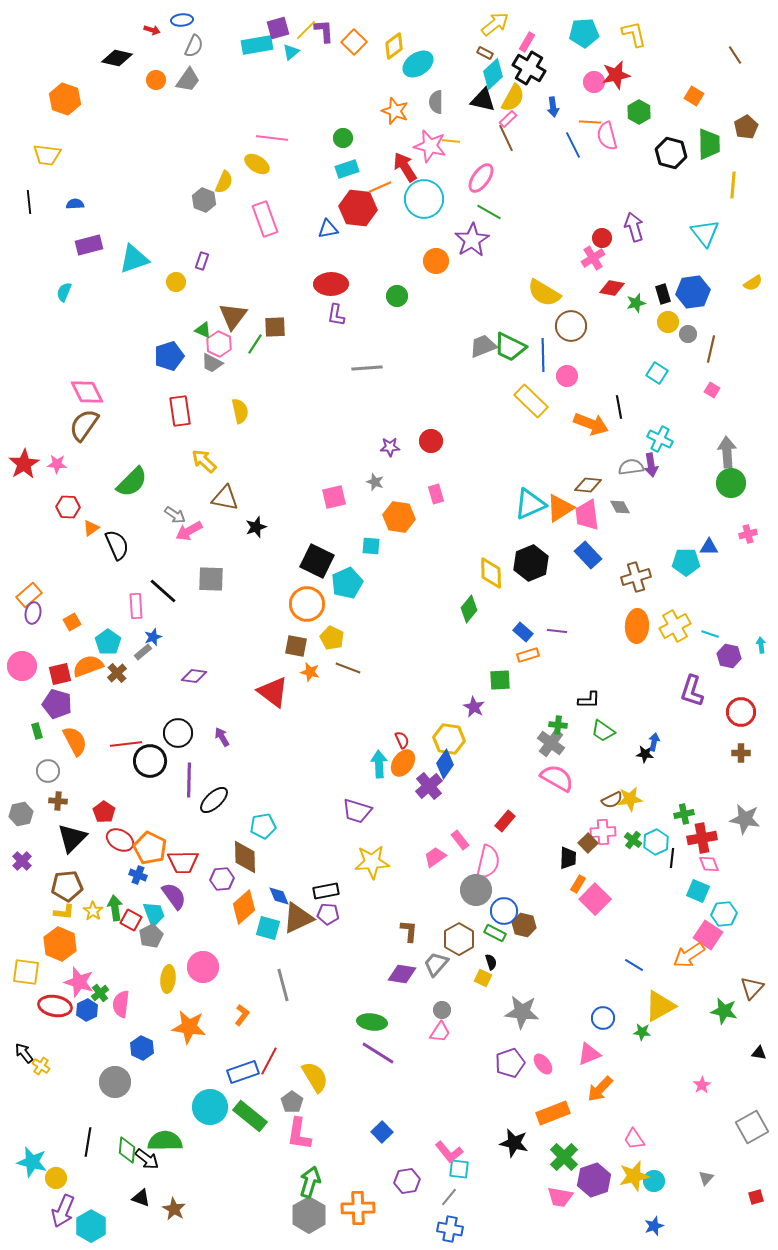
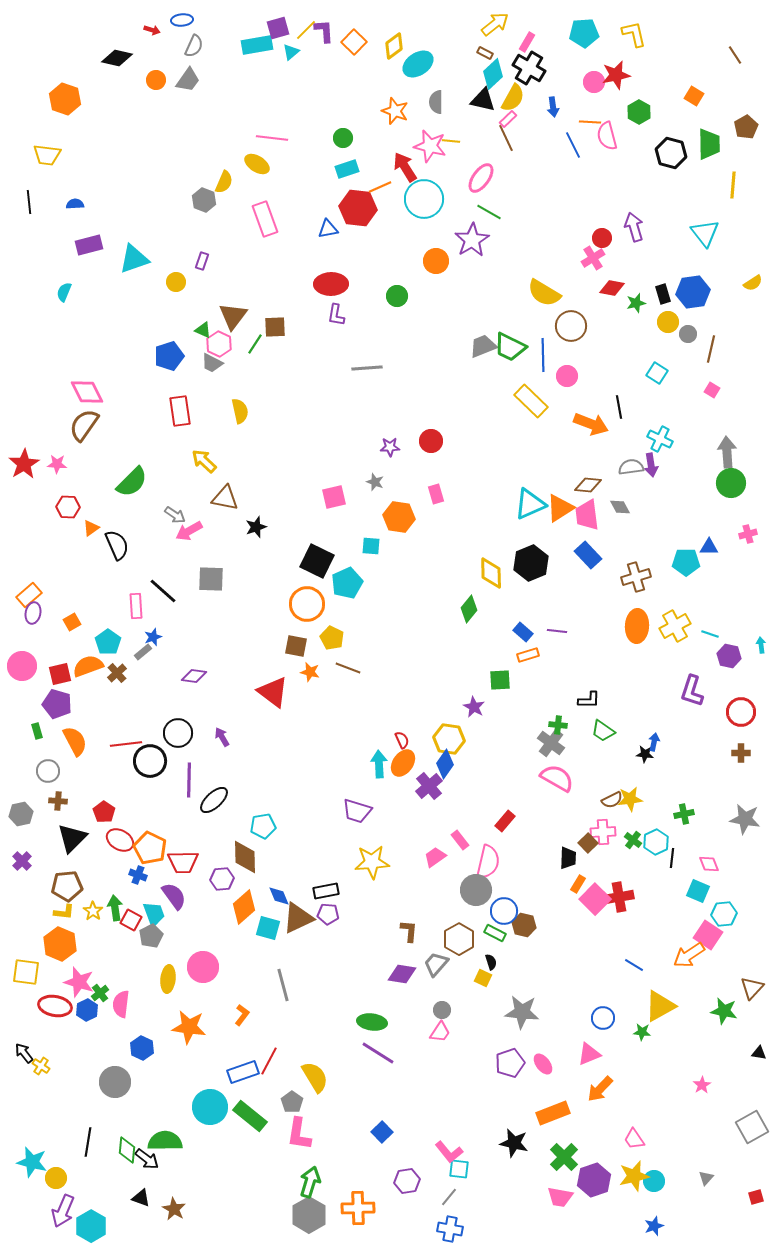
red cross at (702, 838): moved 83 px left, 59 px down
